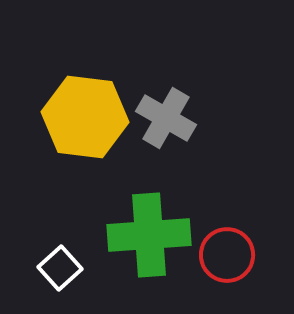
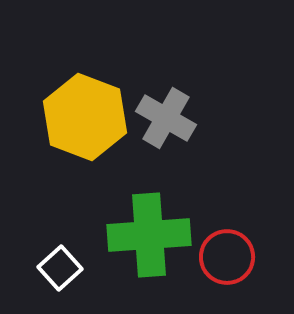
yellow hexagon: rotated 14 degrees clockwise
red circle: moved 2 px down
